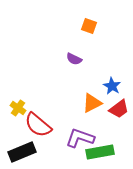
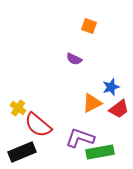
blue star: moved 1 px left, 1 px down; rotated 24 degrees clockwise
